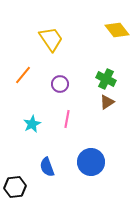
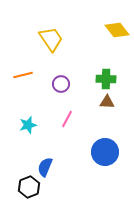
orange line: rotated 36 degrees clockwise
green cross: rotated 24 degrees counterclockwise
purple circle: moved 1 px right
brown triangle: rotated 35 degrees clockwise
pink line: rotated 18 degrees clockwise
cyan star: moved 4 px left, 1 px down; rotated 12 degrees clockwise
blue circle: moved 14 px right, 10 px up
blue semicircle: moved 2 px left; rotated 42 degrees clockwise
black hexagon: moved 14 px right; rotated 15 degrees counterclockwise
